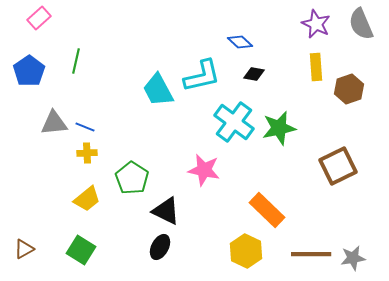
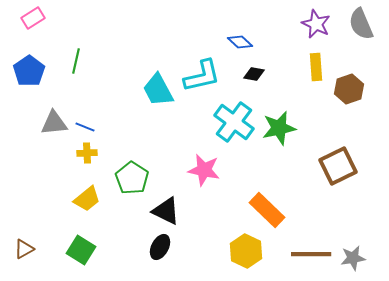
pink rectangle: moved 6 px left; rotated 10 degrees clockwise
